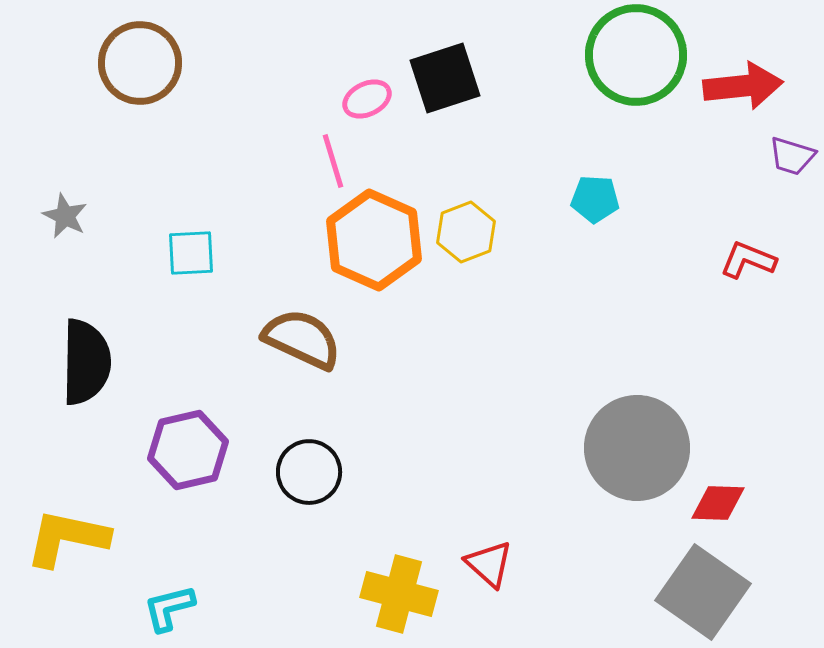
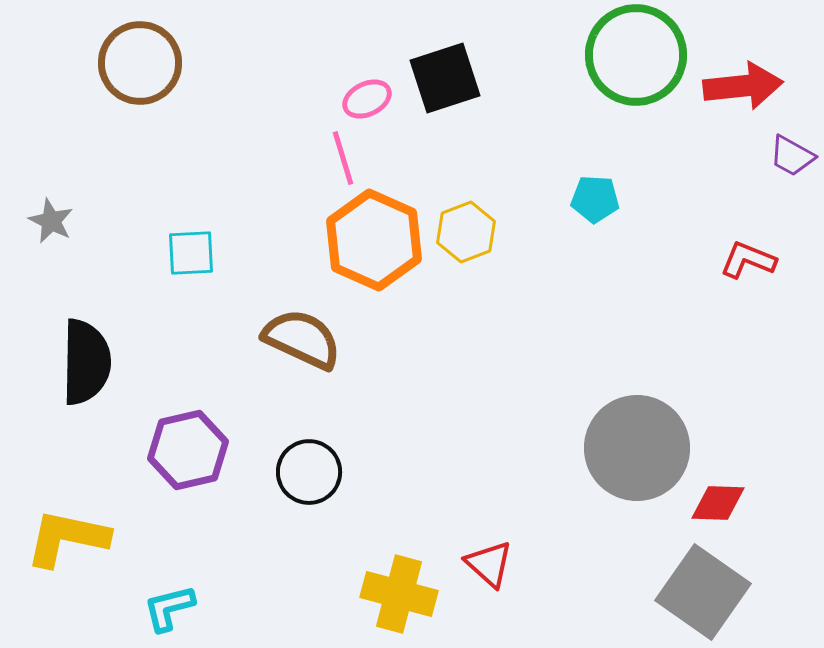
purple trapezoid: rotated 12 degrees clockwise
pink line: moved 10 px right, 3 px up
gray star: moved 14 px left, 5 px down
